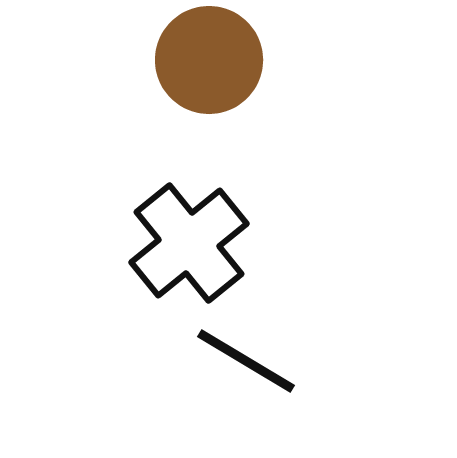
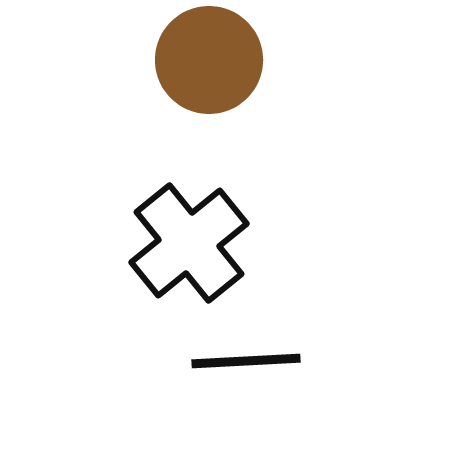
black line: rotated 34 degrees counterclockwise
